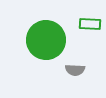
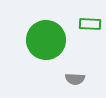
gray semicircle: moved 9 px down
